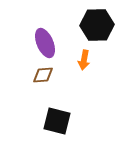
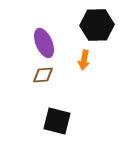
purple ellipse: moved 1 px left
